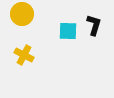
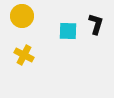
yellow circle: moved 2 px down
black L-shape: moved 2 px right, 1 px up
